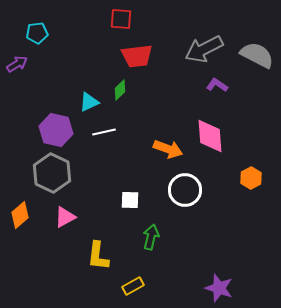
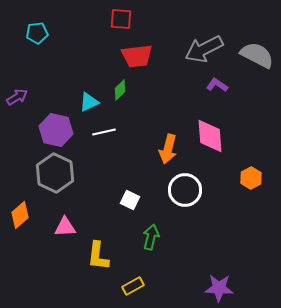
purple arrow: moved 33 px down
orange arrow: rotated 84 degrees clockwise
gray hexagon: moved 3 px right
white square: rotated 24 degrees clockwise
pink triangle: moved 10 px down; rotated 25 degrees clockwise
purple star: rotated 16 degrees counterclockwise
